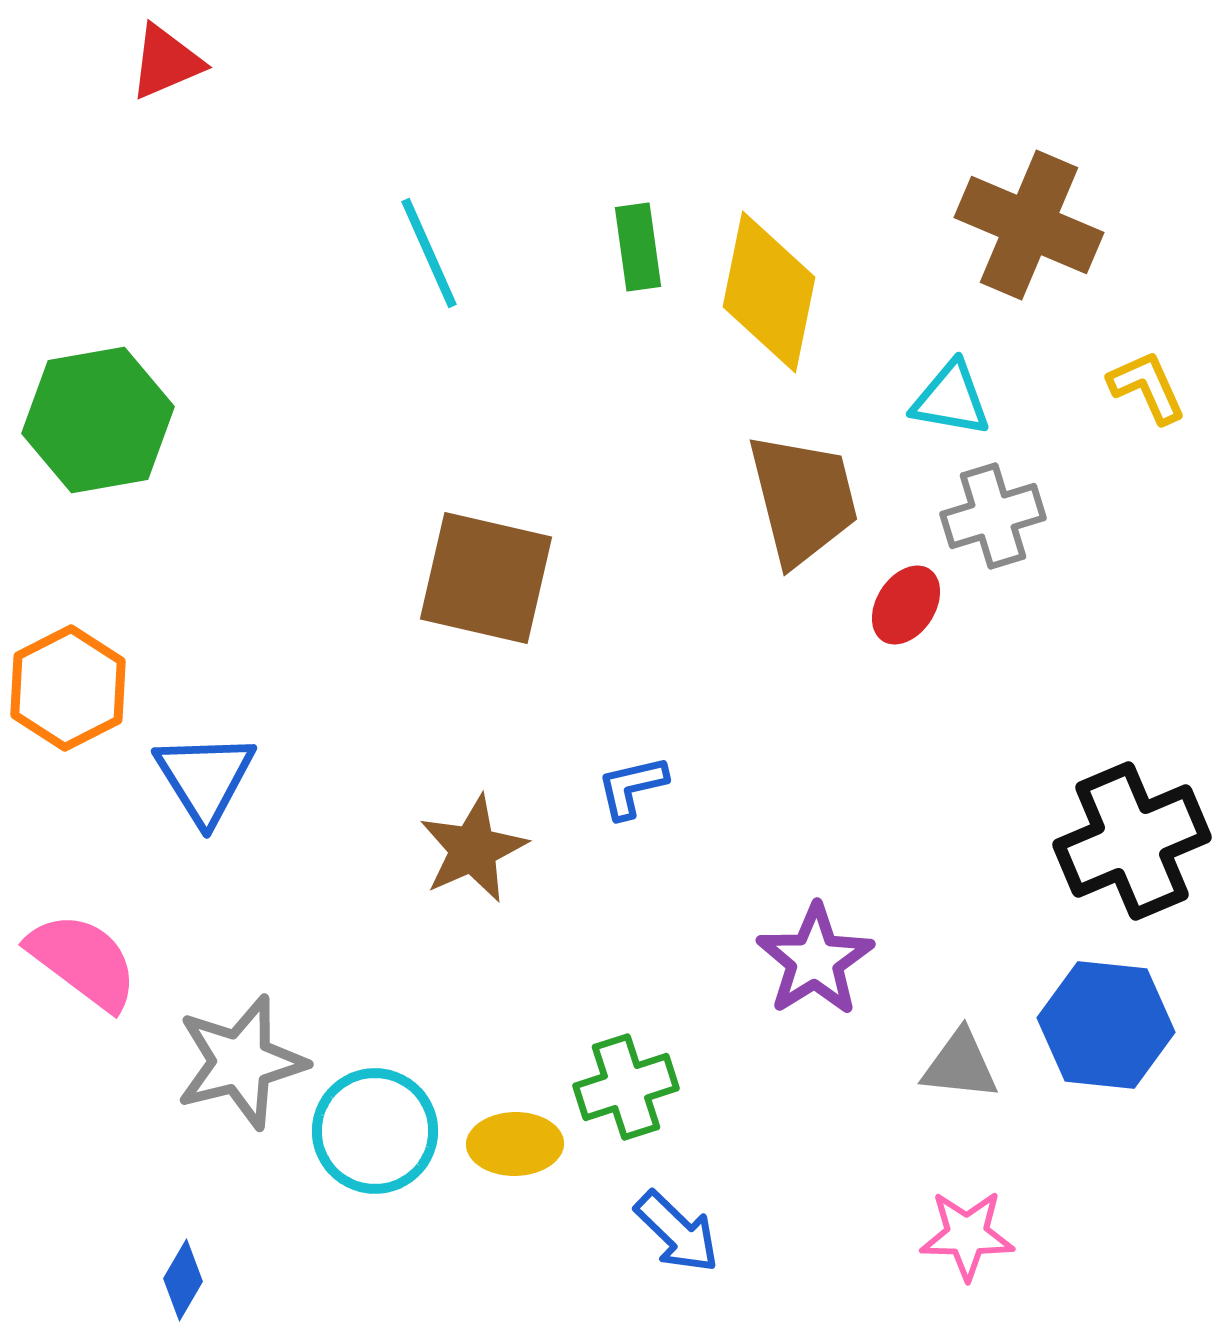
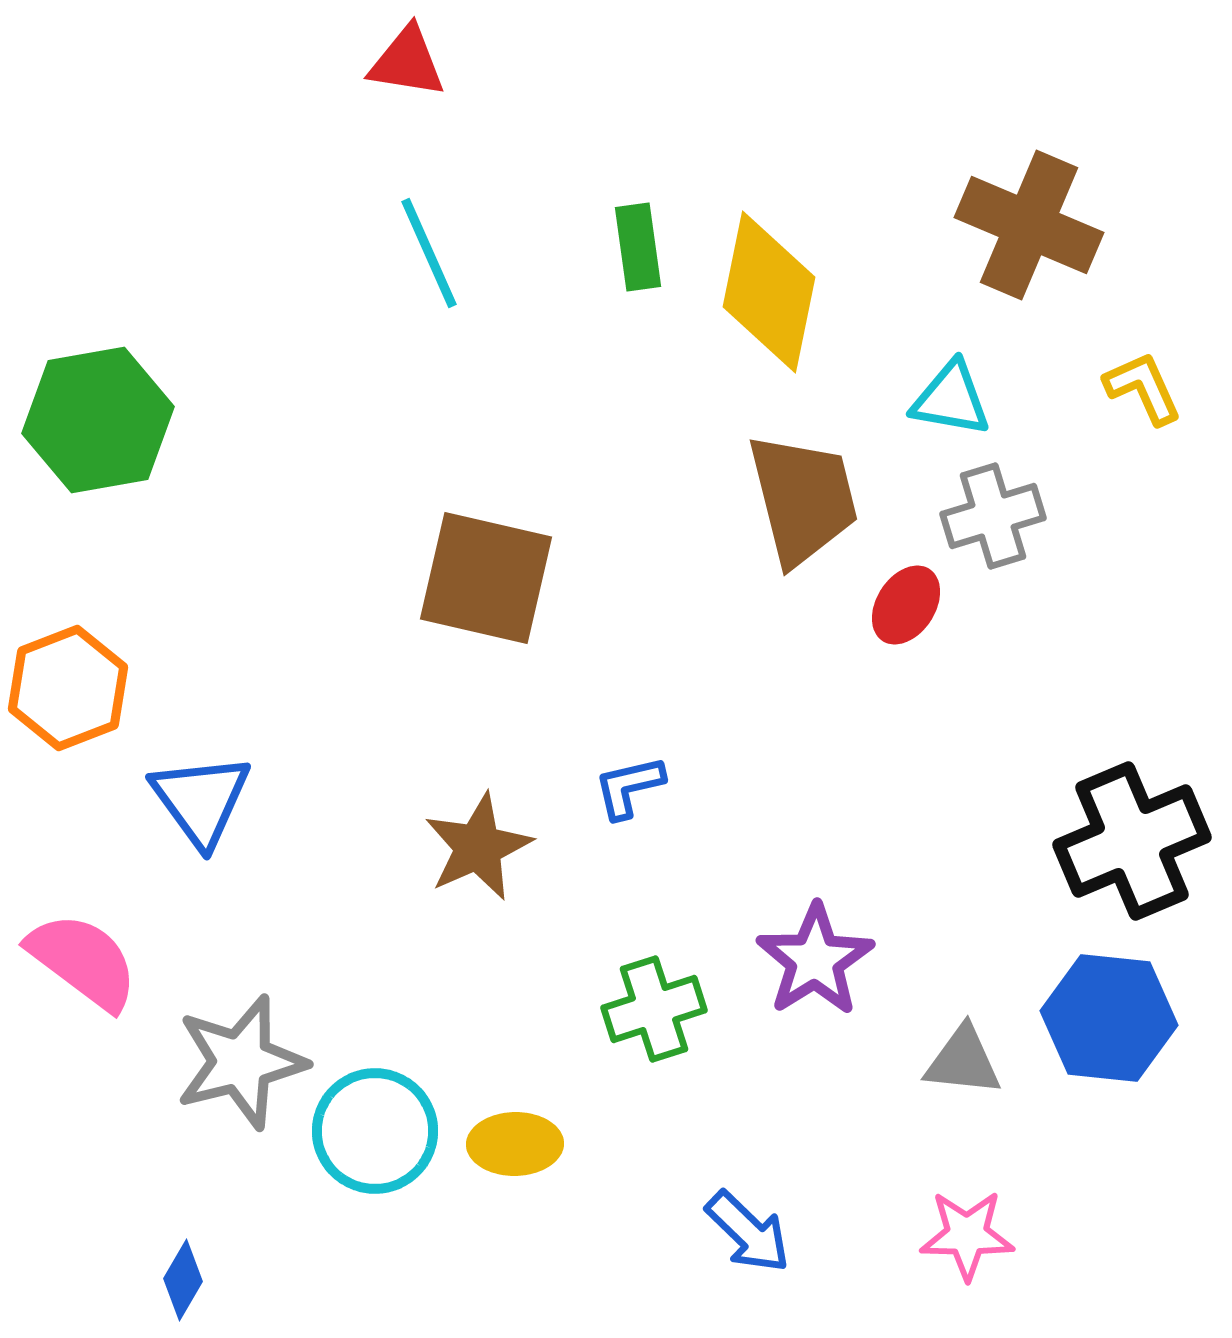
red triangle: moved 241 px right; rotated 32 degrees clockwise
yellow L-shape: moved 4 px left, 1 px down
orange hexagon: rotated 6 degrees clockwise
blue triangle: moved 4 px left, 22 px down; rotated 4 degrees counterclockwise
blue L-shape: moved 3 px left
brown star: moved 5 px right, 2 px up
blue hexagon: moved 3 px right, 7 px up
gray triangle: moved 3 px right, 4 px up
green cross: moved 28 px right, 78 px up
blue arrow: moved 71 px right
